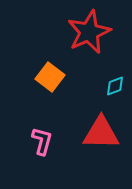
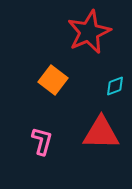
orange square: moved 3 px right, 3 px down
